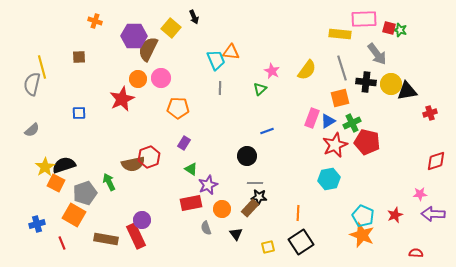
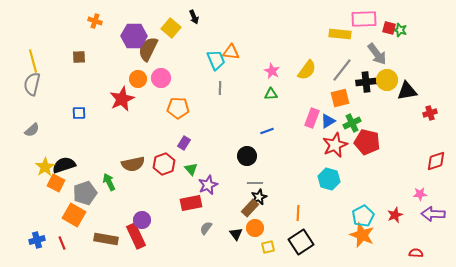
yellow line at (42, 67): moved 9 px left, 6 px up
gray line at (342, 68): moved 2 px down; rotated 55 degrees clockwise
black cross at (366, 82): rotated 12 degrees counterclockwise
yellow circle at (391, 84): moved 4 px left, 4 px up
green triangle at (260, 89): moved 11 px right, 5 px down; rotated 40 degrees clockwise
red hexagon at (149, 157): moved 15 px right, 7 px down
green triangle at (191, 169): rotated 16 degrees clockwise
cyan hexagon at (329, 179): rotated 25 degrees clockwise
black star at (259, 197): rotated 28 degrees counterclockwise
orange circle at (222, 209): moved 33 px right, 19 px down
cyan pentagon at (363, 216): rotated 20 degrees clockwise
blue cross at (37, 224): moved 16 px down
gray semicircle at (206, 228): rotated 56 degrees clockwise
